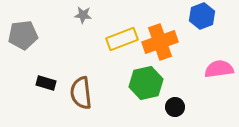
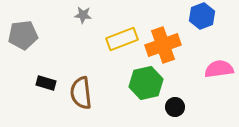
orange cross: moved 3 px right, 3 px down
